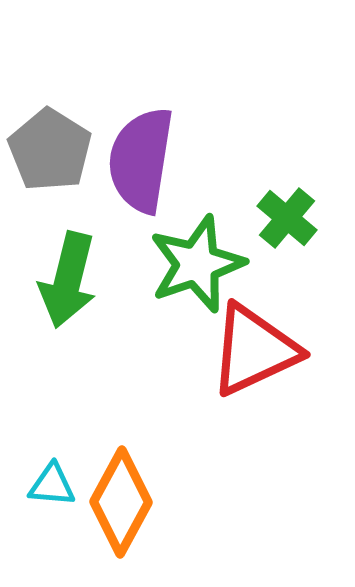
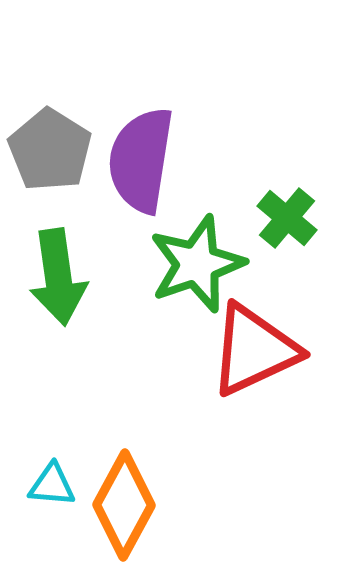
green arrow: moved 10 px left, 3 px up; rotated 22 degrees counterclockwise
orange diamond: moved 3 px right, 3 px down
